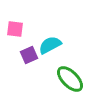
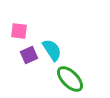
pink square: moved 4 px right, 2 px down
cyan semicircle: moved 2 px right, 5 px down; rotated 85 degrees clockwise
